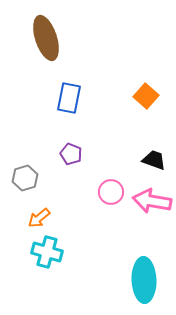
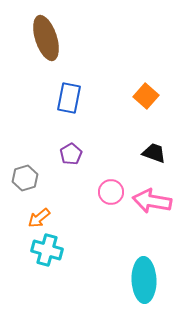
purple pentagon: rotated 20 degrees clockwise
black trapezoid: moved 7 px up
cyan cross: moved 2 px up
